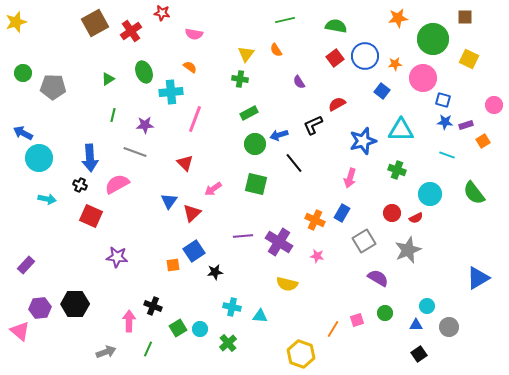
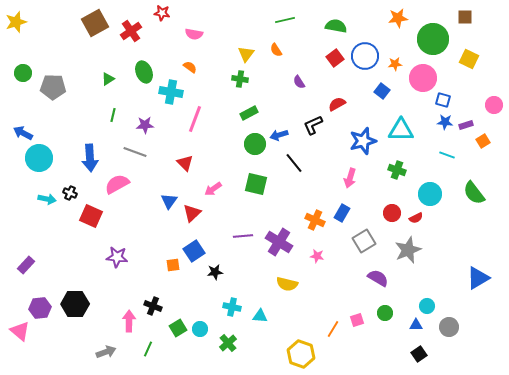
cyan cross at (171, 92): rotated 15 degrees clockwise
black cross at (80, 185): moved 10 px left, 8 px down
